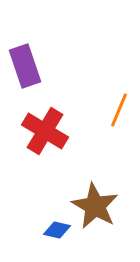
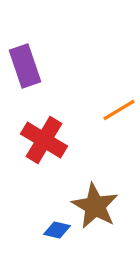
orange line: rotated 36 degrees clockwise
red cross: moved 1 px left, 9 px down
